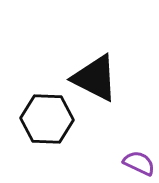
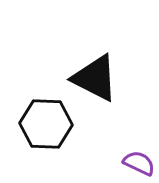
black hexagon: moved 1 px left, 5 px down
